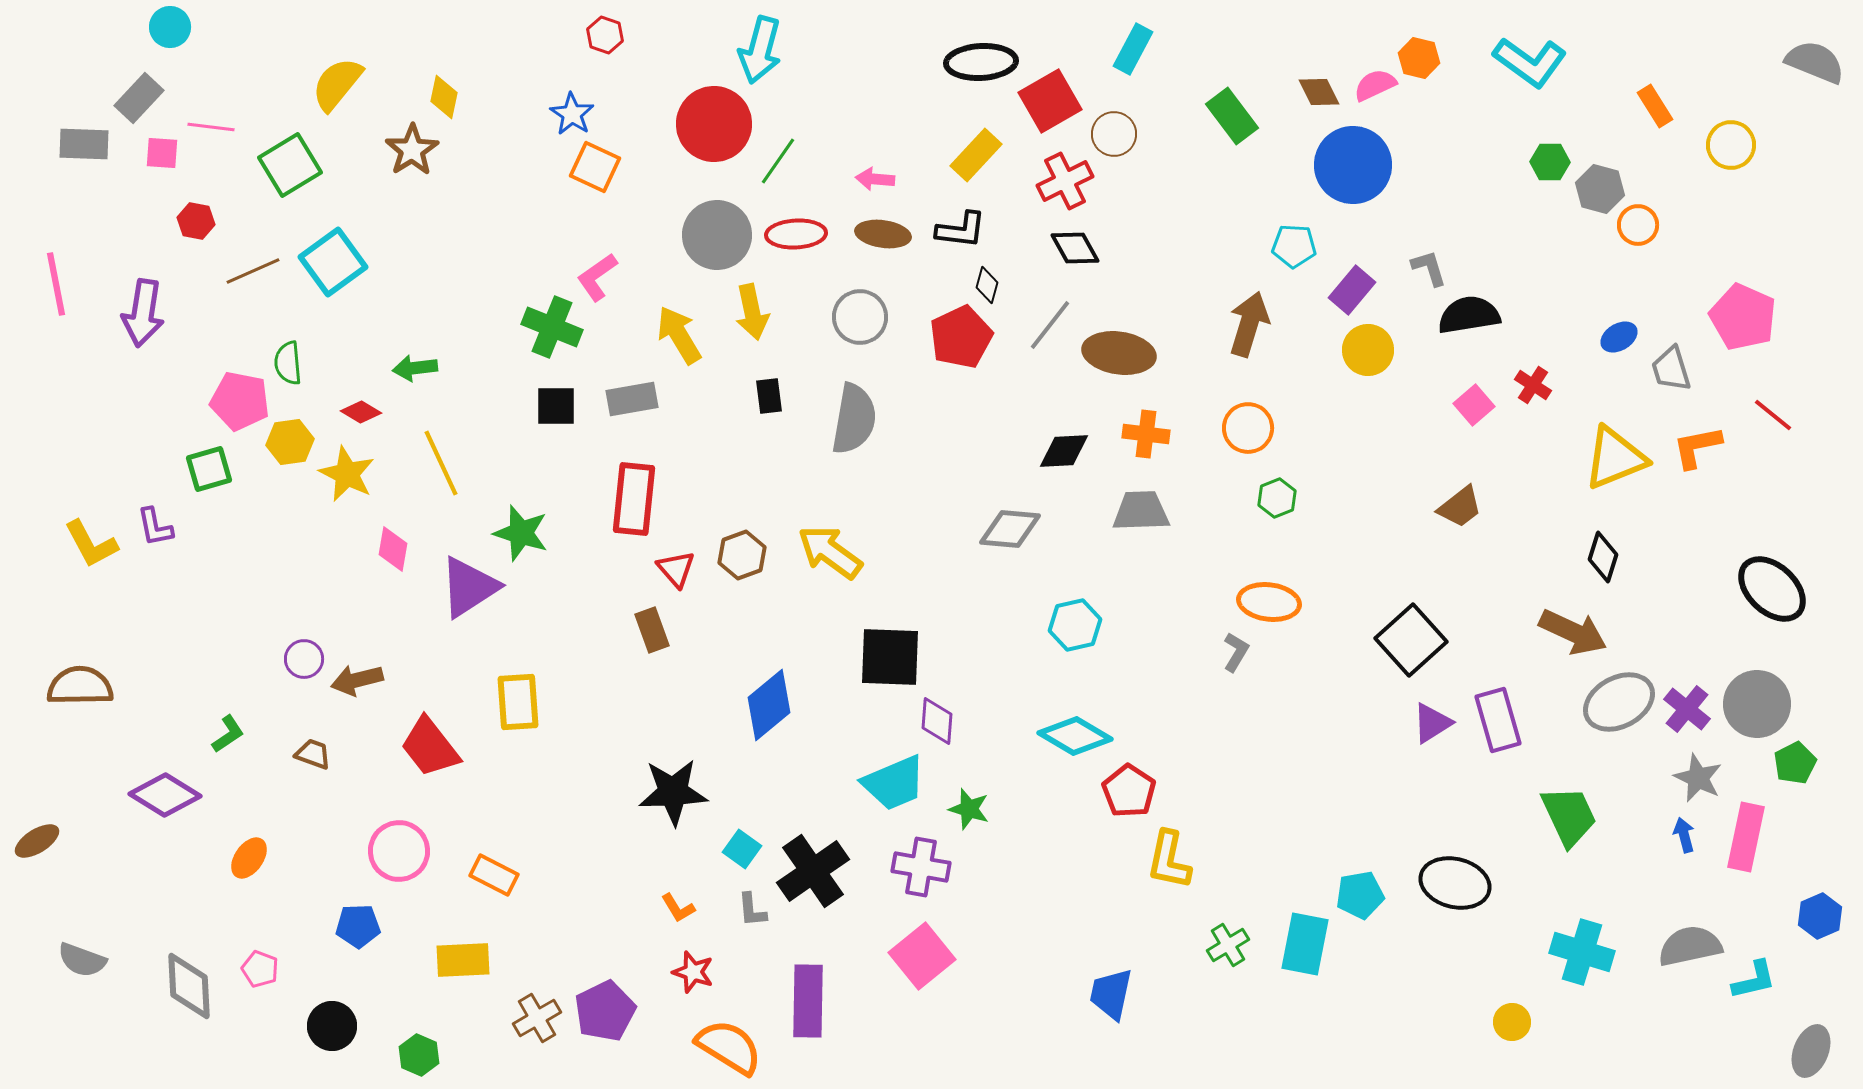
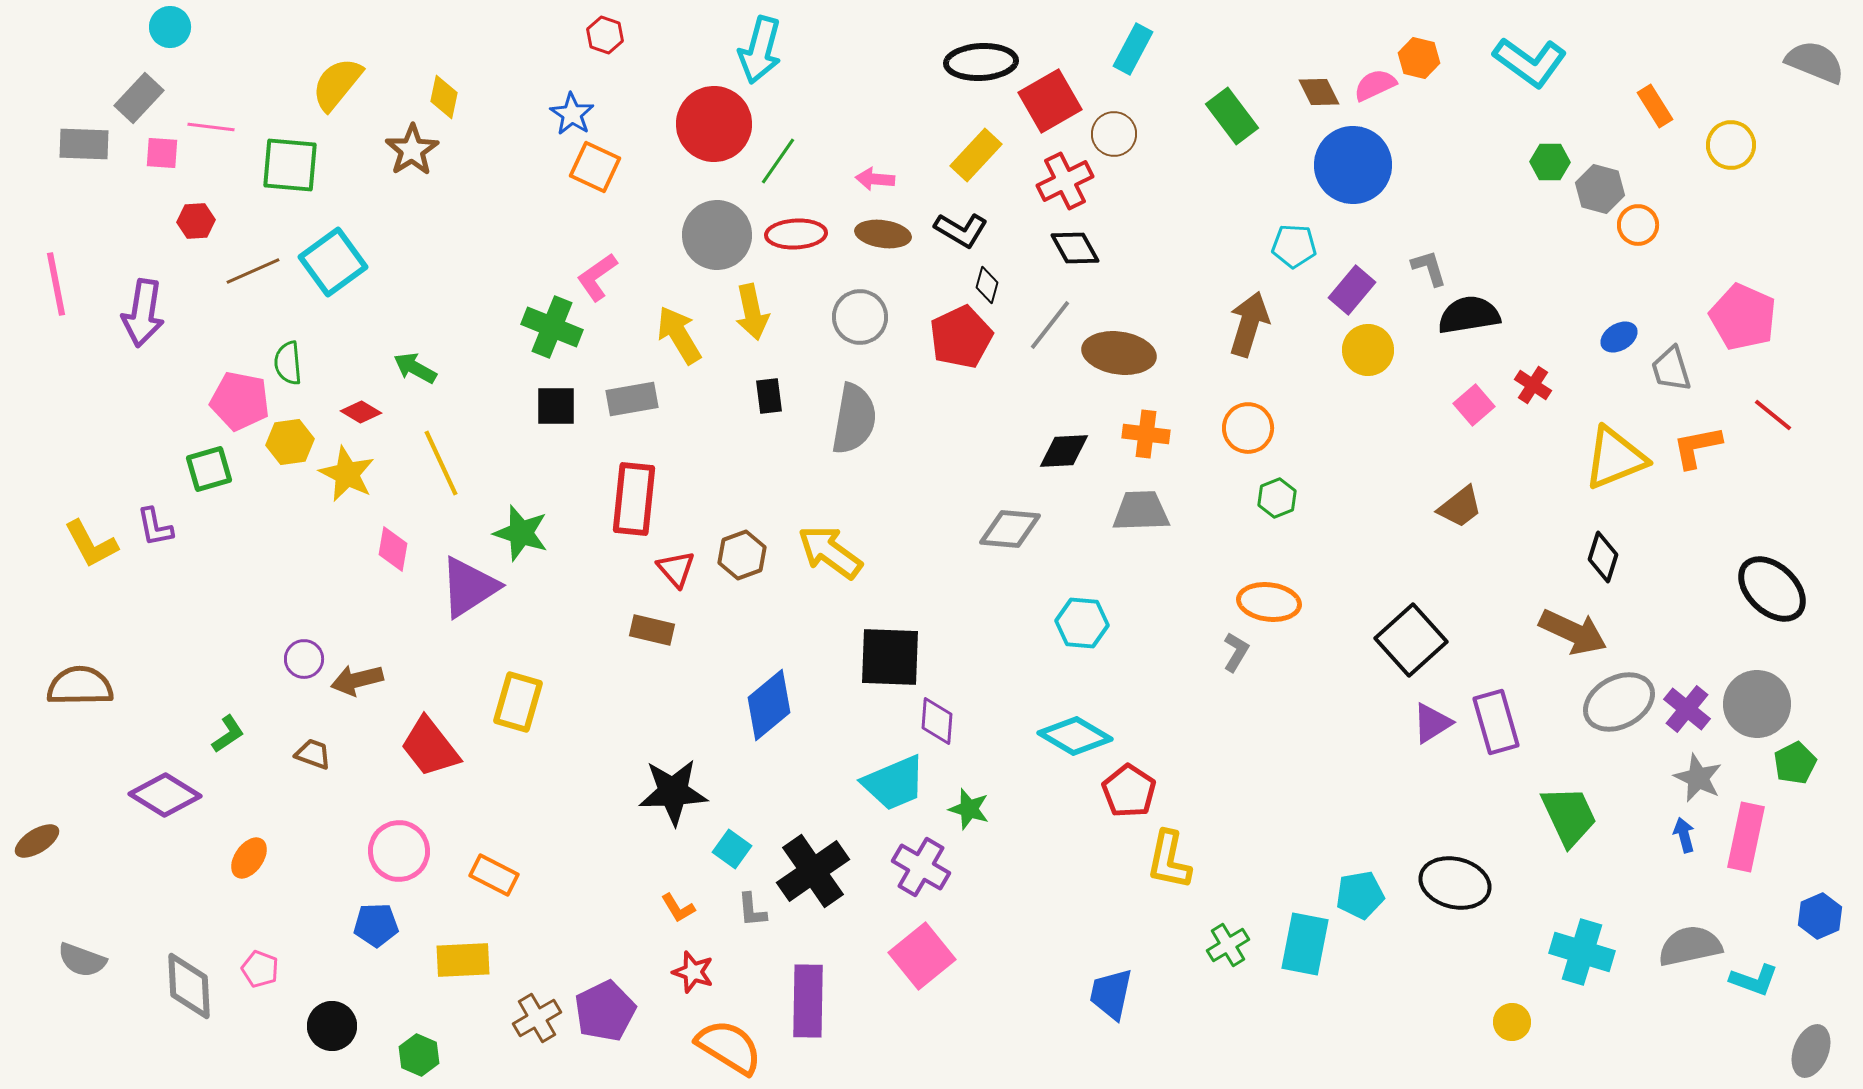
green square at (290, 165): rotated 36 degrees clockwise
red hexagon at (196, 221): rotated 15 degrees counterclockwise
black L-shape at (961, 230): rotated 24 degrees clockwise
green arrow at (415, 368): rotated 36 degrees clockwise
cyan hexagon at (1075, 625): moved 7 px right, 2 px up; rotated 18 degrees clockwise
brown rectangle at (652, 630): rotated 57 degrees counterclockwise
yellow rectangle at (518, 702): rotated 20 degrees clockwise
purple rectangle at (1498, 720): moved 2 px left, 2 px down
cyan square at (742, 849): moved 10 px left
purple cross at (921, 867): rotated 20 degrees clockwise
blue pentagon at (358, 926): moved 18 px right, 1 px up
cyan L-shape at (1754, 980): rotated 33 degrees clockwise
